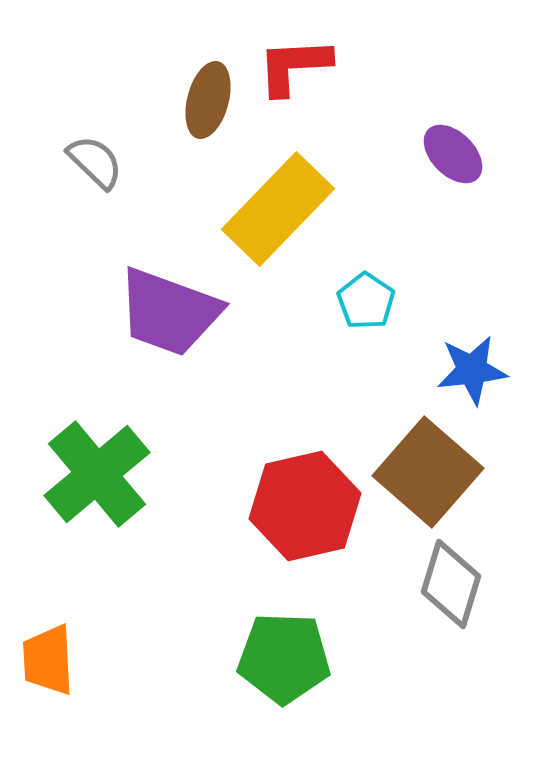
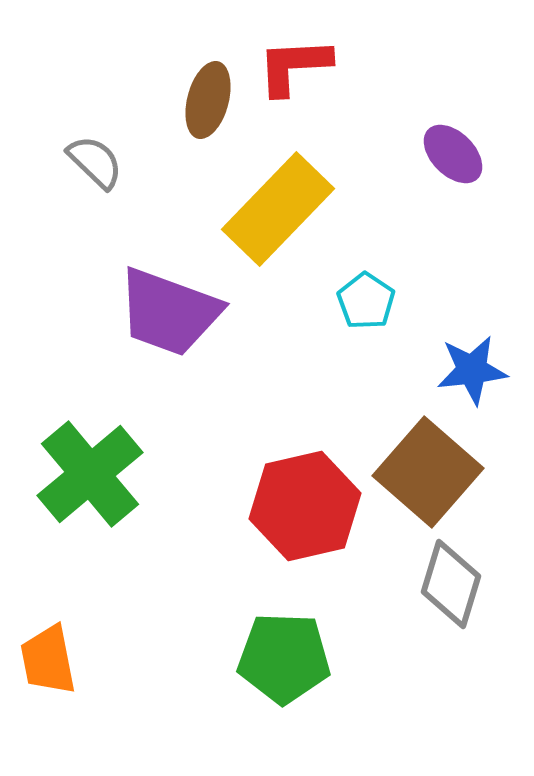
green cross: moved 7 px left
orange trapezoid: rotated 8 degrees counterclockwise
